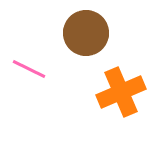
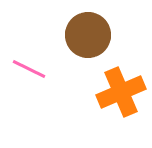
brown circle: moved 2 px right, 2 px down
